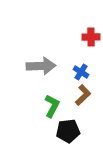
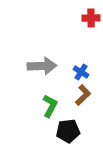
red cross: moved 19 px up
gray arrow: moved 1 px right
green L-shape: moved 2 px left
